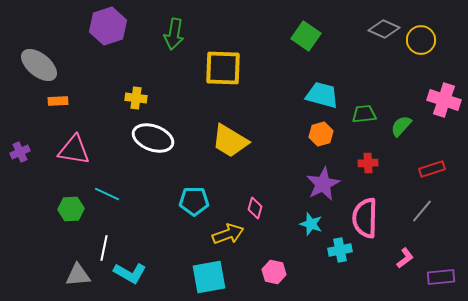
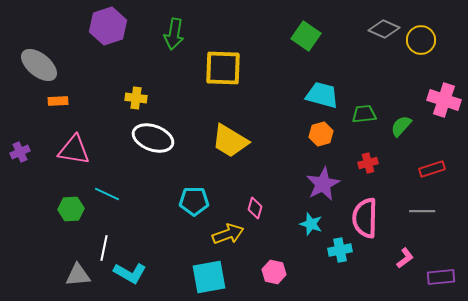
red cross: rotated 12 degrees counterclockwise
gray line: rotated 50 degrees clockwise
